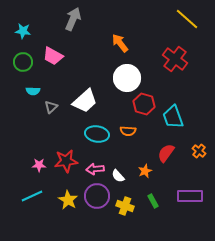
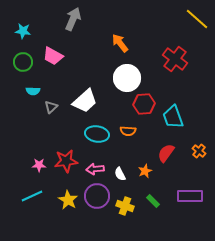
yellow line: moved 10 px right
red hexagon: rotated 20 degrees counterclockwise
white semicircle: moved 2 px right, 2 px up; rotated 16 degrees clockwise
green rectangle: rotated 16 degrees counterclockwise
